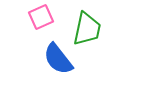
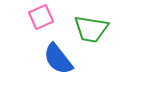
green trapezoid: moved 4 px right; rotated 87 degrees clockwise
